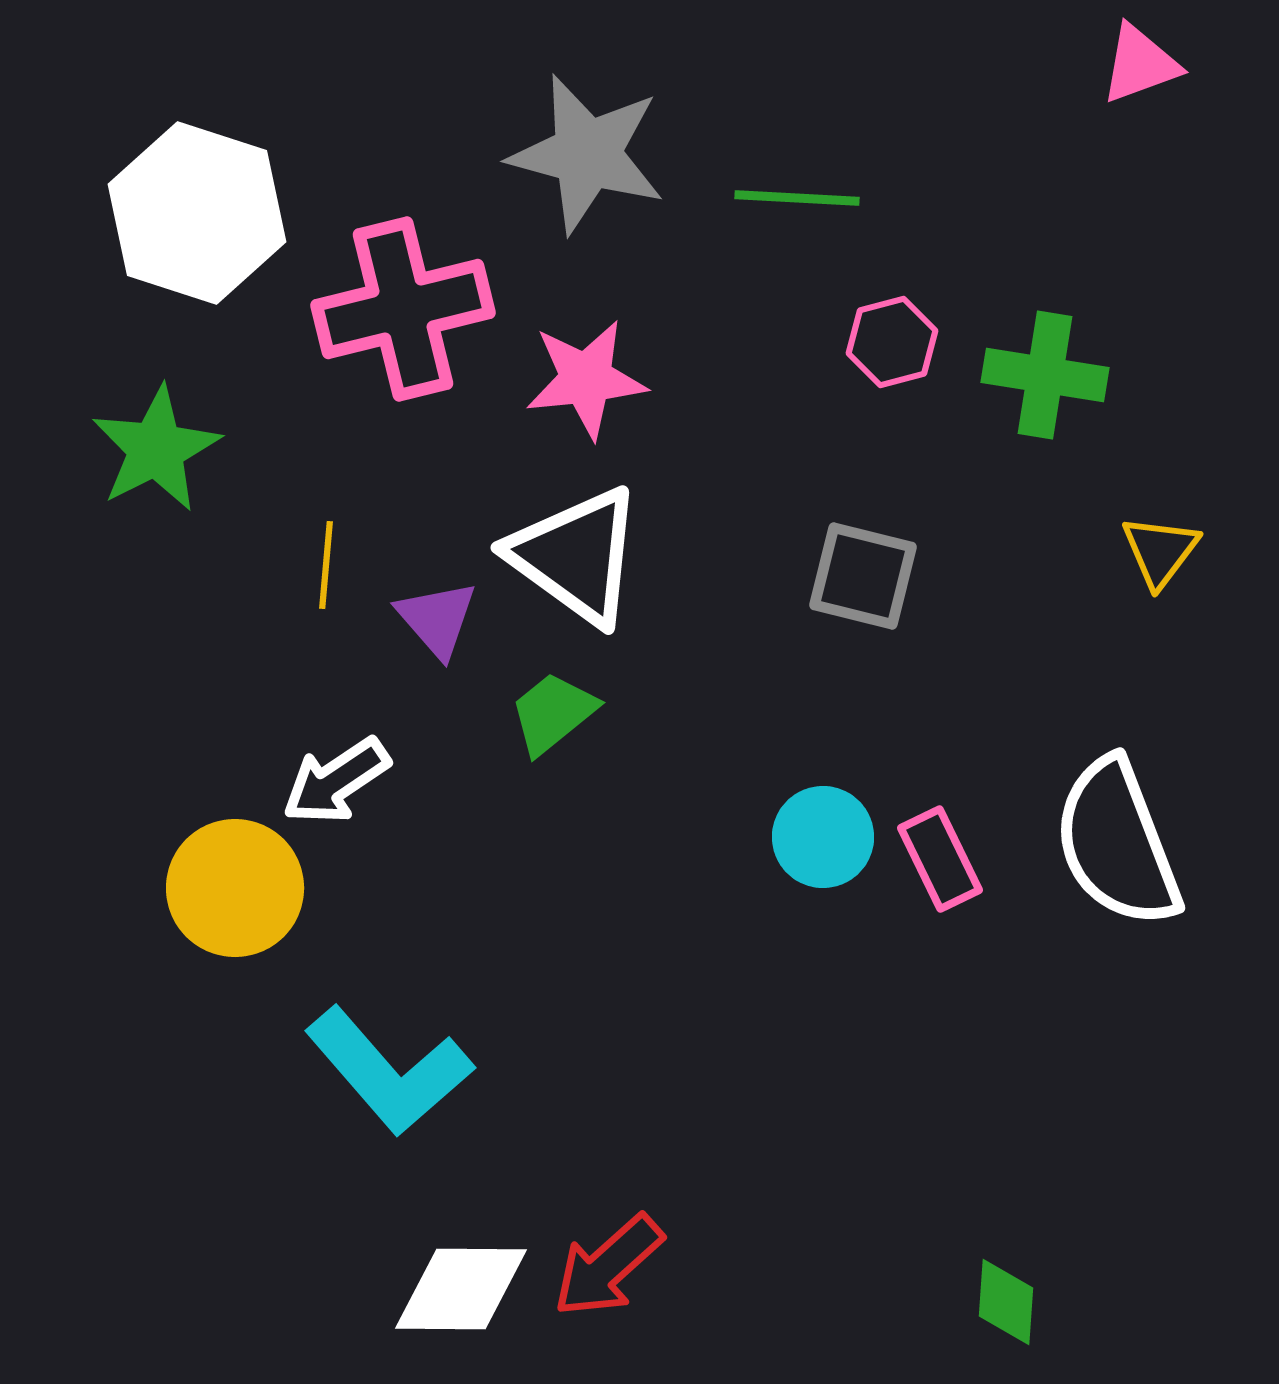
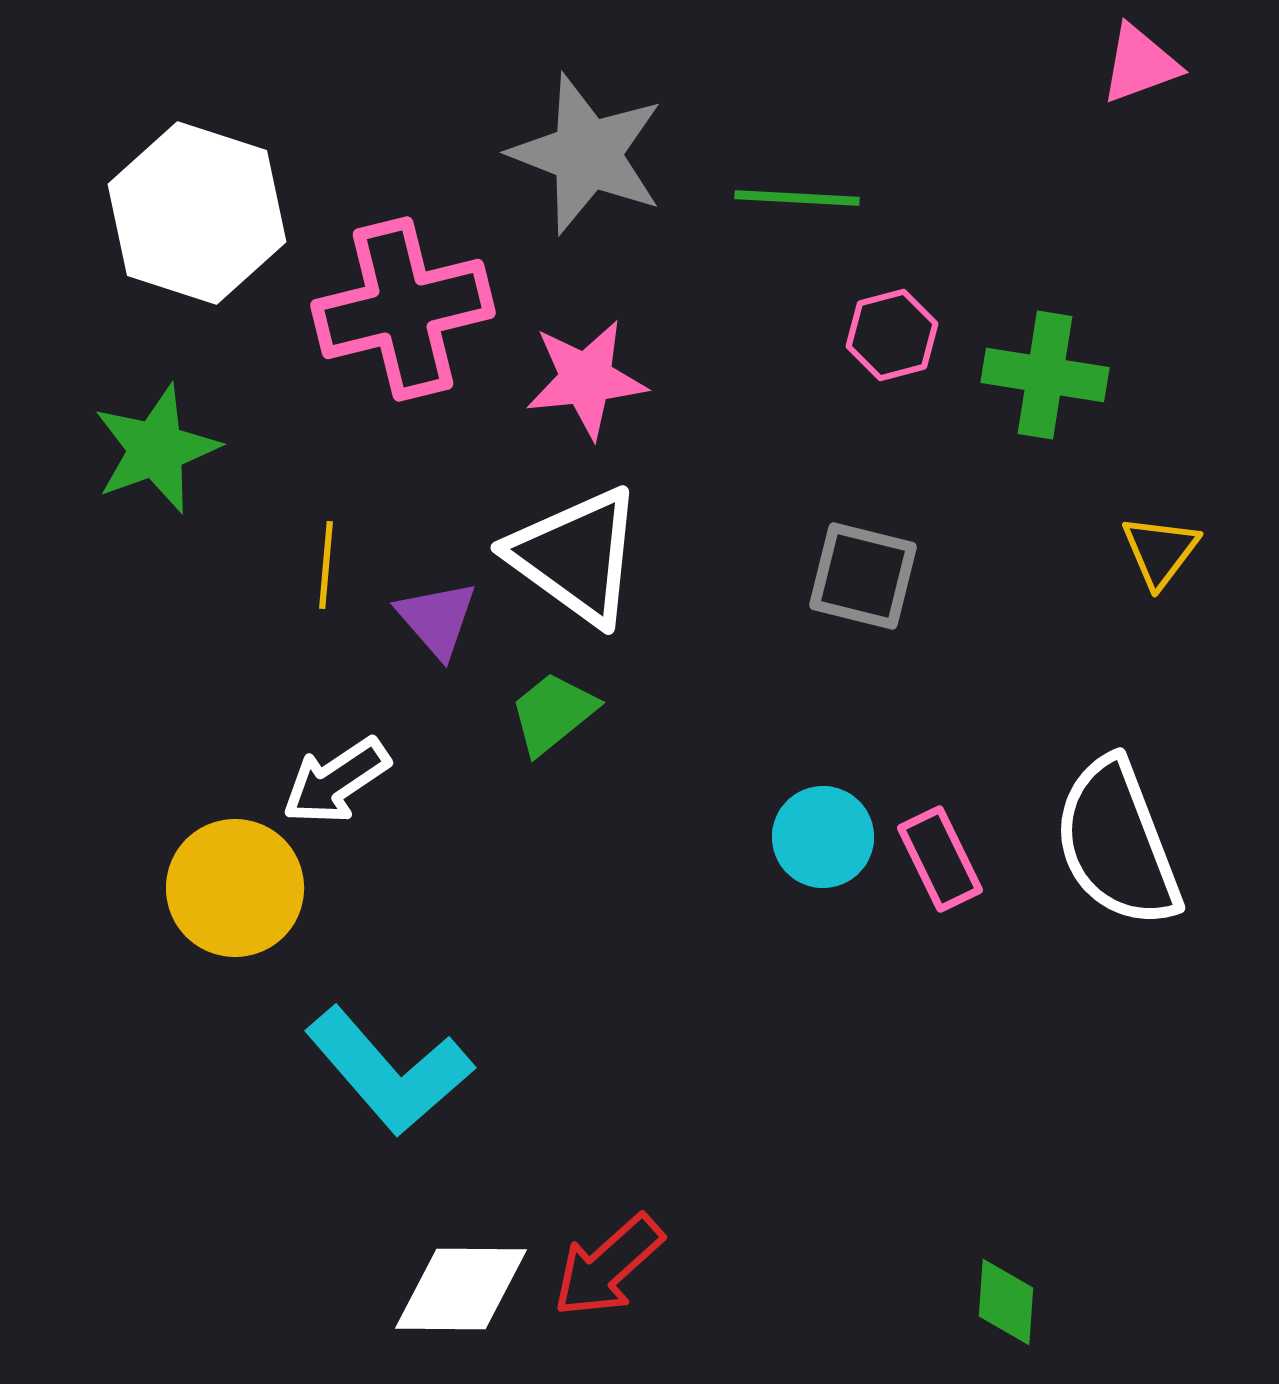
gray star: rotated 6 degrees clockwise
pink hexagon: moved 7 px up
green star: rotated 7 degrees clockwise
